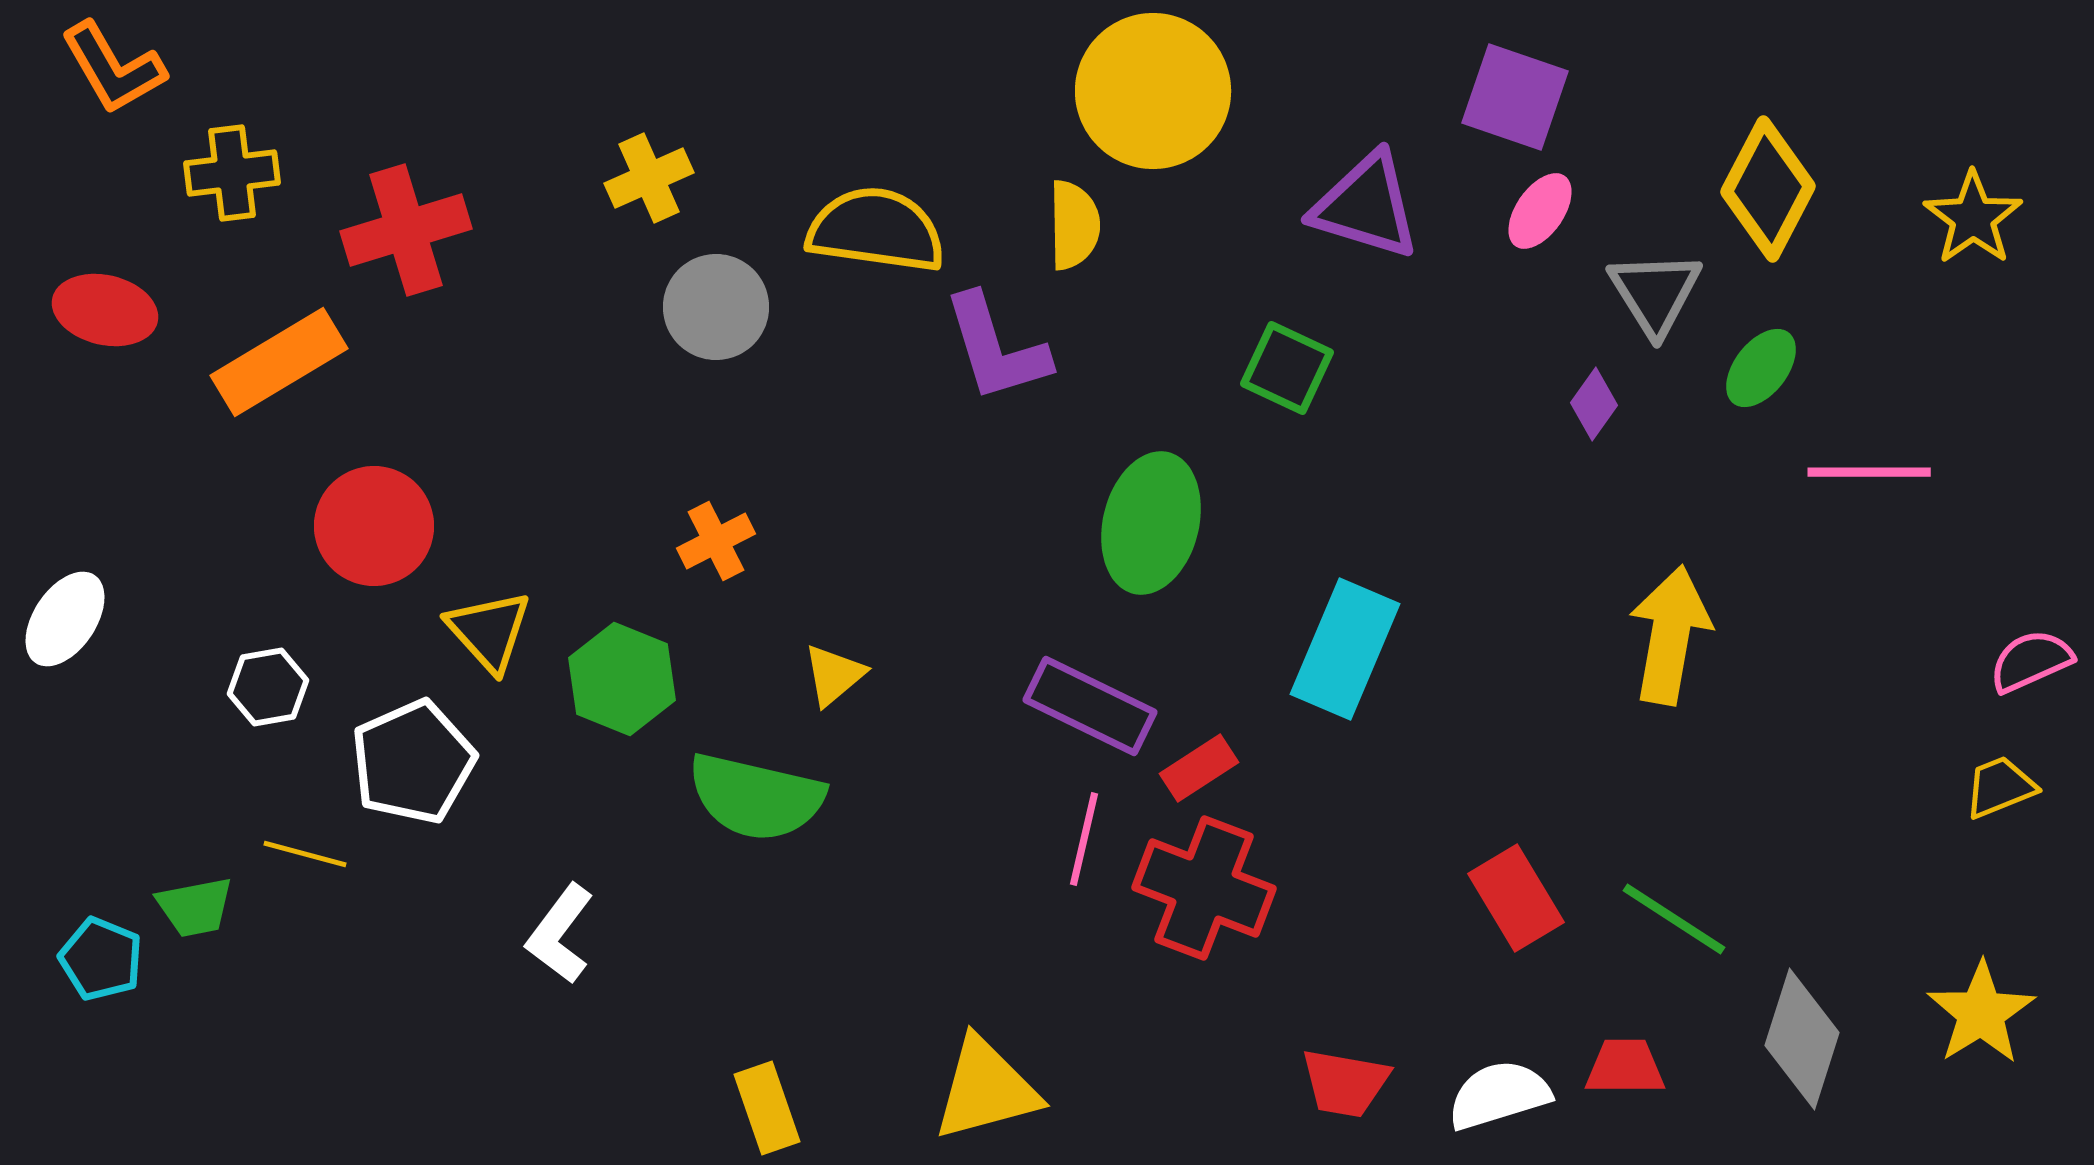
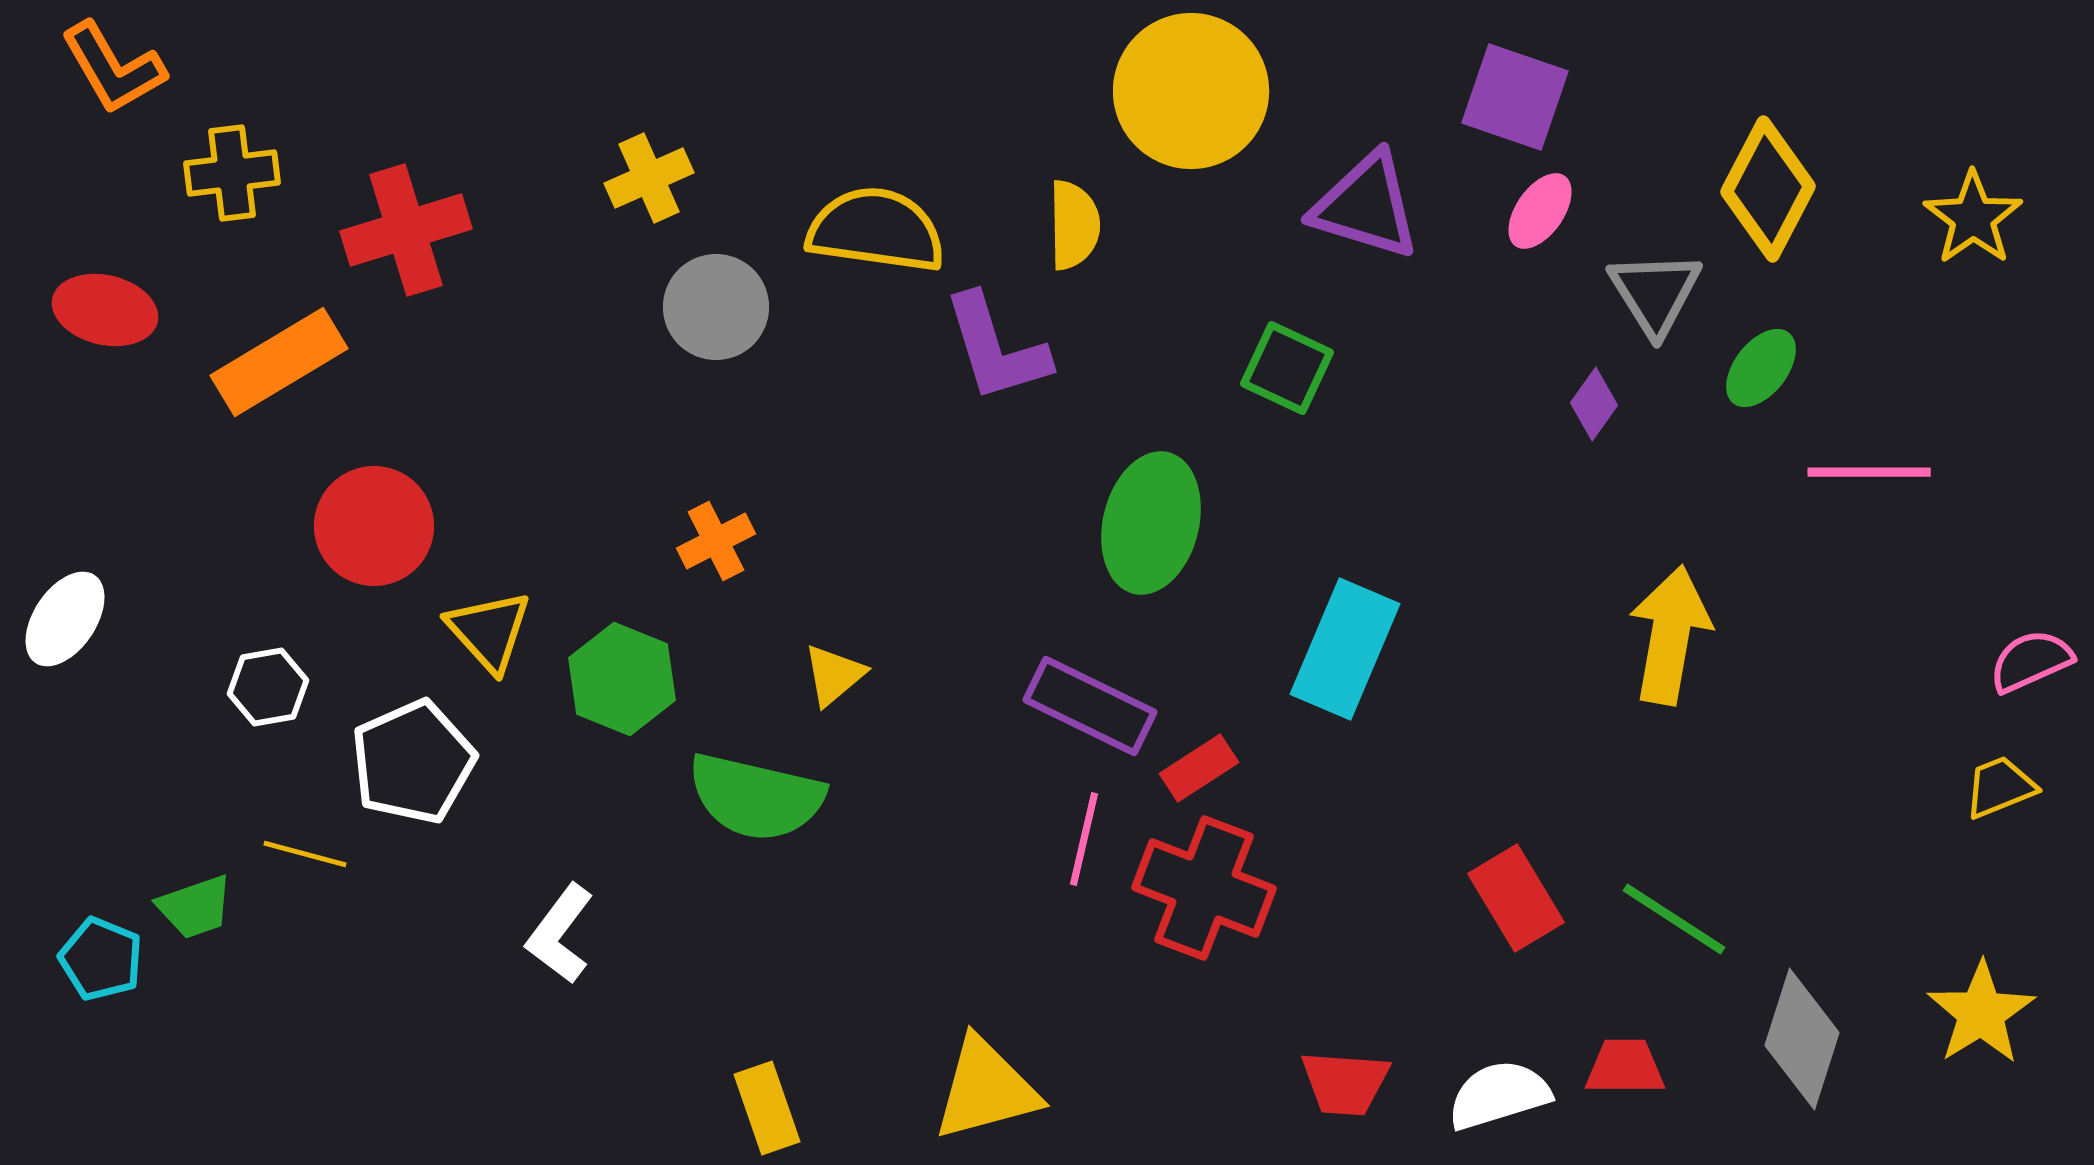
yellow circle at (1153, 91): moved 38 px right
green trapezoid at (195, 907): rotated 8 degrees counterclockwise
red trapezoid at (1345, 1083): rotated 6 degrees counterclockwise
